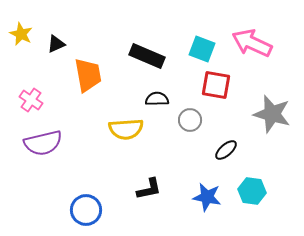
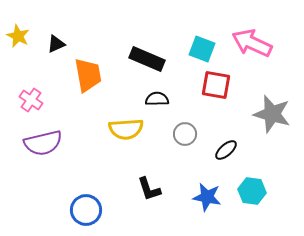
yellow star: moved 3 px left, 2 px down
black rectangle: moved 3 px down
gray circle: moved 5 px left, 14 px down
black L-shape: rotated 84 degrees clockwise
